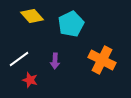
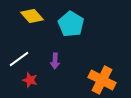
cyan pentagon: rotated 15 degrees counterclockwise
orange cross: moved 20 px down
